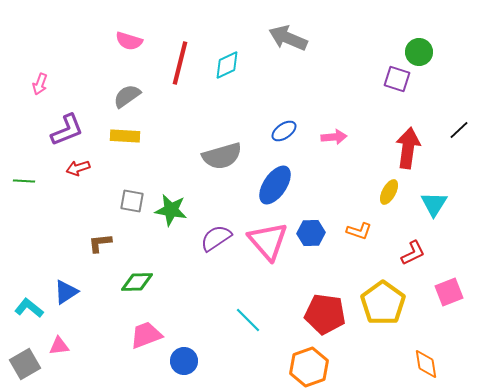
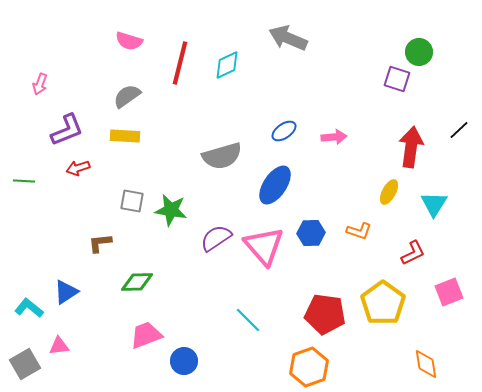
red arrow at (408, 148): moved 3 px right, 1 px up
pink triangle at (268, 241): moved 4 px left, 5 px down
